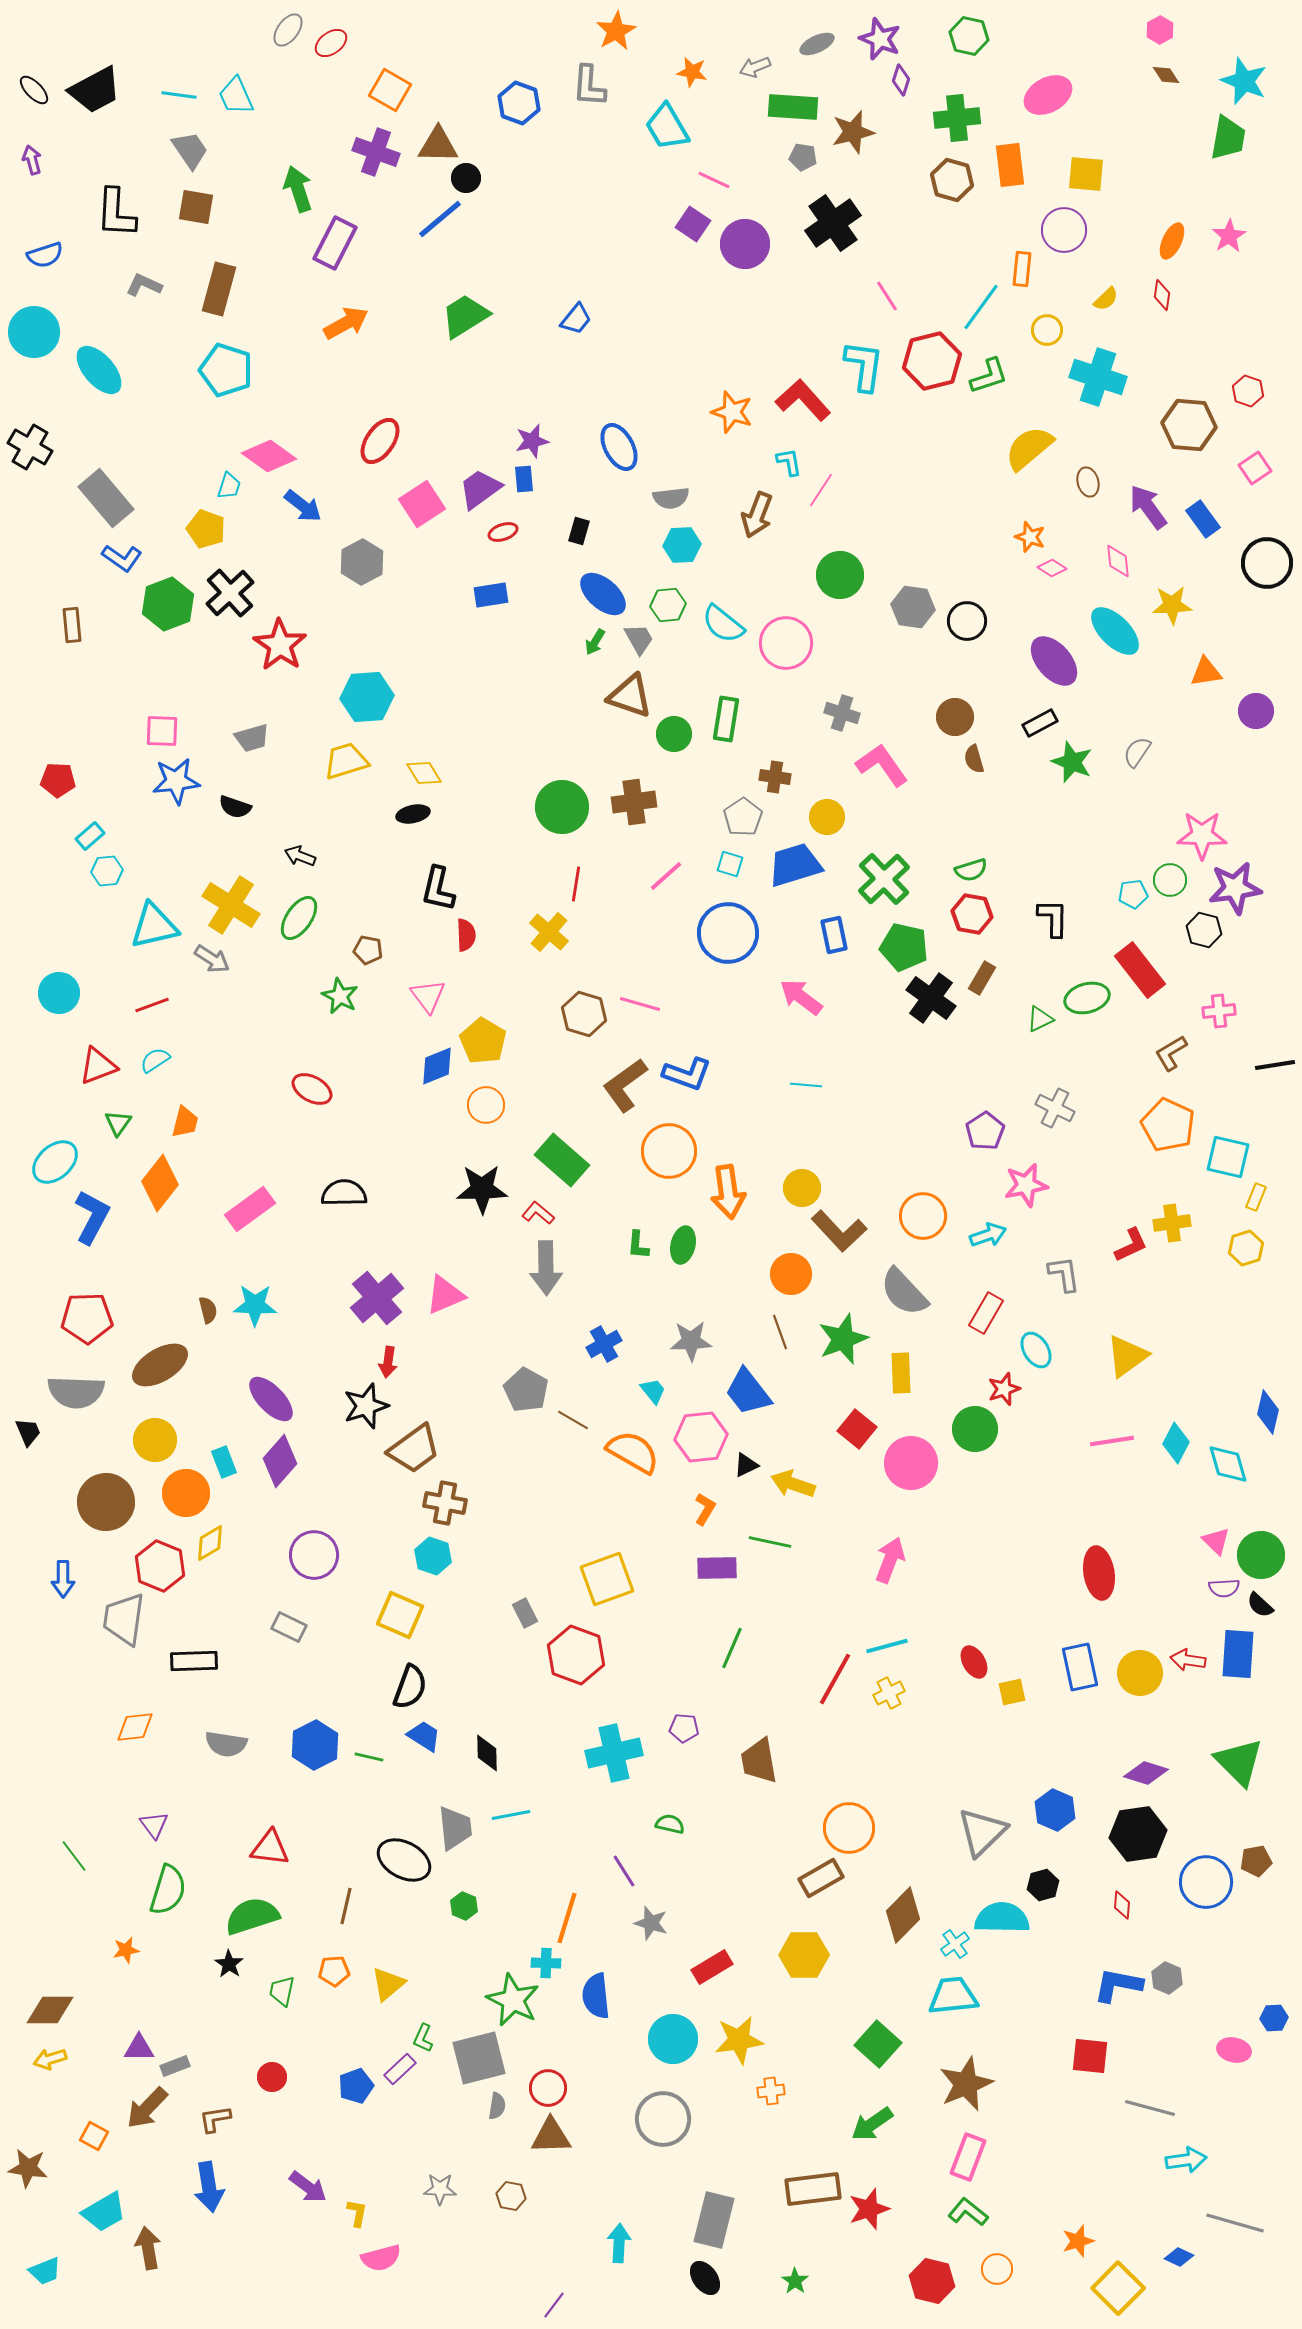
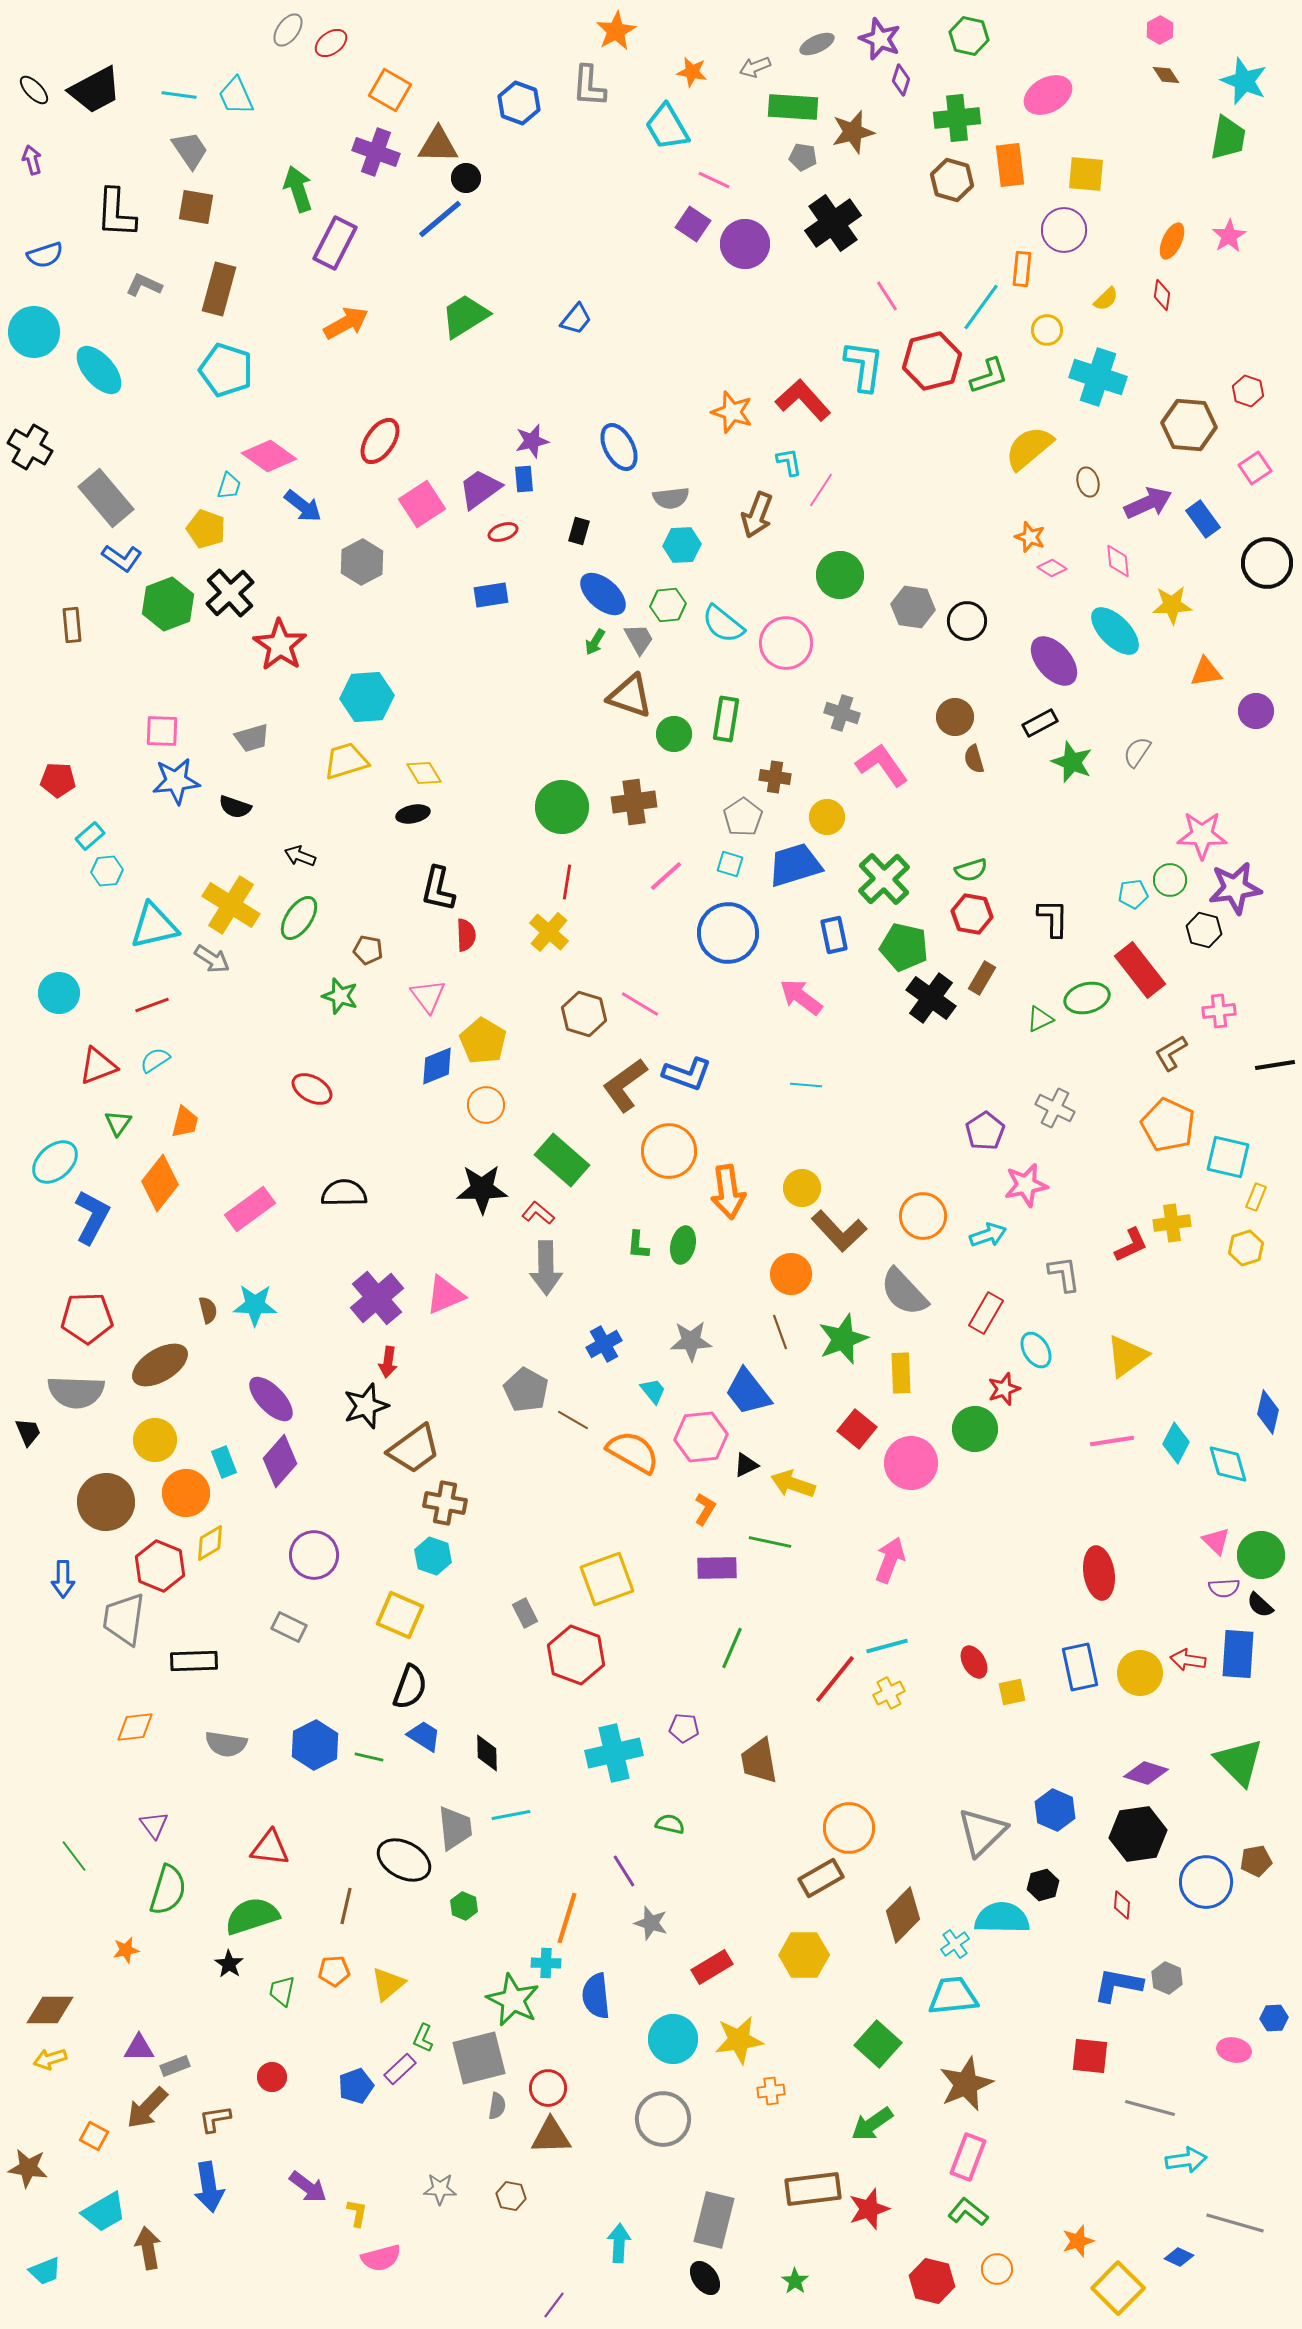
purple arrow at (1148, 507): moved 4 px up; rotated 102 degrees clockwise
red line at (576, 884): moved 9 px left, 2 px up
green star at (340, 996): rotated 9 degrees counterclockwise
pink line at (640, 1004): rotated 15 degrees clockwise
red line at (835, 1679): rotated 10 degrees clockwise
